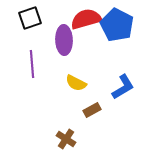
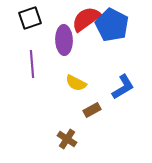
red semicircle: rotated 20 degrees counterclockwise
blue pentagon: moved 5 px left
brown cross: moved 1 px right
